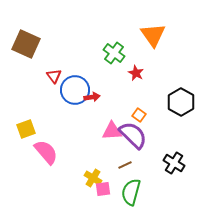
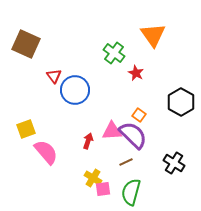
red arrow: moved 4 px left, 44 px down; rotated 63 degrees counterclockwise
brown line: moved 1 px right, 3 px up
